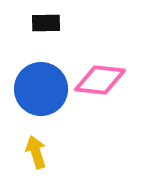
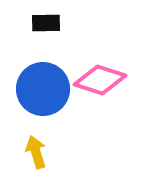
pink diamond: rotated 12 degrees clockwise
blue circle: moved 2 px right
